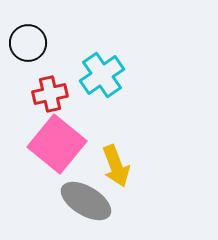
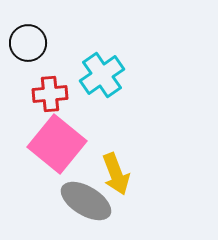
red cross: rotated 8 degrees clockwise
yellow arrow: moved 8 px down
